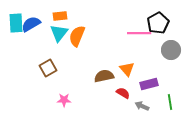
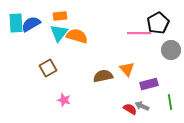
orange semicircle: rotated 85 degrees clockwise
brown semicircle: moved 1 px left
red semicircle: moved 7 px right, 16 px down
pink star: rotated 16 degrees clockwise
